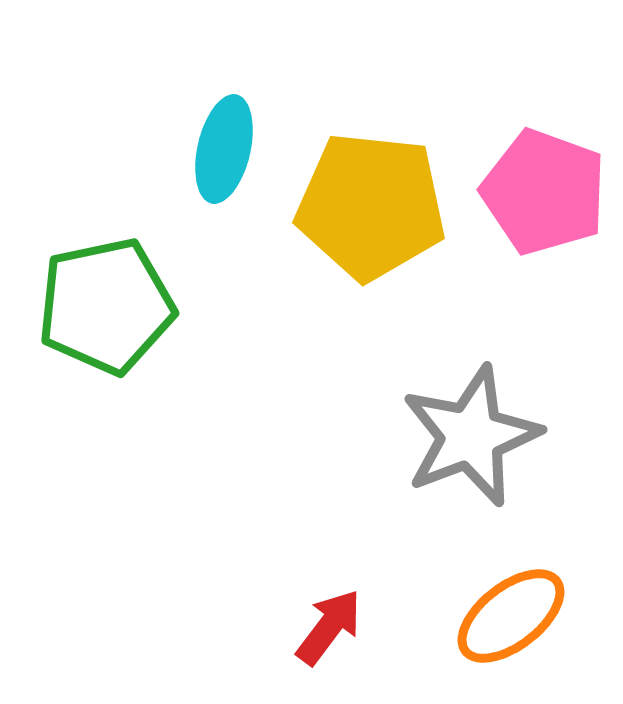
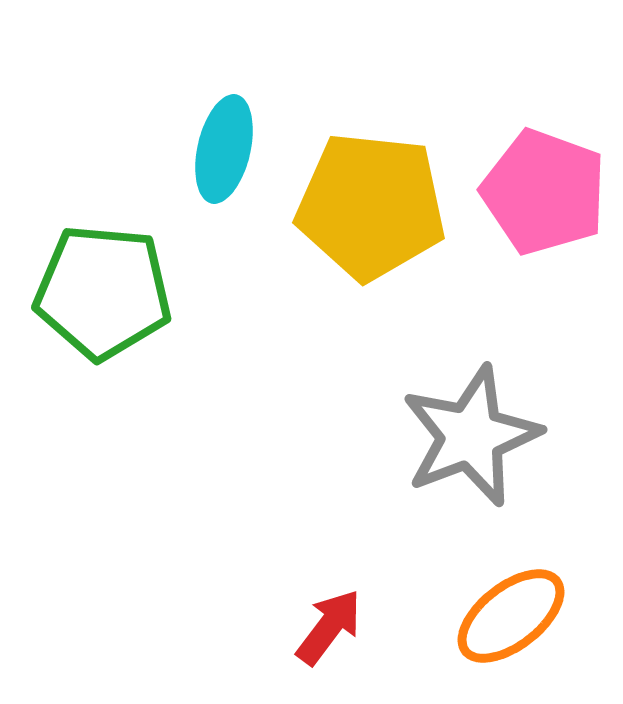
green pentagon: moved 3 px left, 14 px up; rotated 17 degrees clockwise
